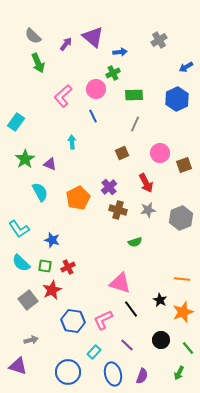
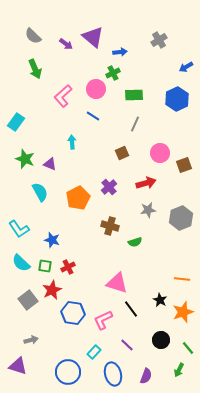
purple arrow at (66, 44): rotated 88 degrees clockwise
green arrow at (38, 63): moved 3 px left, 6 px down
blue line at (93, 116): rotated 32 degrees counterclockwise
green star at (25, 159): rotated 18 degrees counterclockwise
red arrow at (146, 183): rotated 78 degrees counterclockwise
brown cross at (118, 210): moved 8 px left, 16 px down
pink triangle at (120, 283): moved 3 px left
blue hexagon at (73, 321): moved 8 px up
green arrow at (179, 373): moved 3 px up
purple semicircle at (142, 376): moved 4 px right
